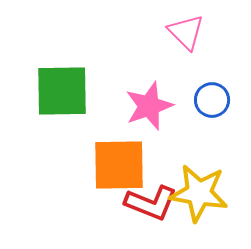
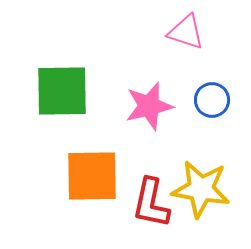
pink triangle: rotated 27 degrees counterclockwise
pink star: rotated 6 degrees clockwise
orange square: moved 27 px left, 11 px down
yellow star: moved 2 px right, 4 px up
red L-shape: rotated 80 degrees clockwise
